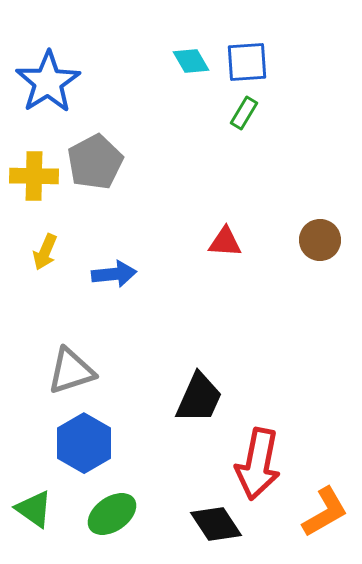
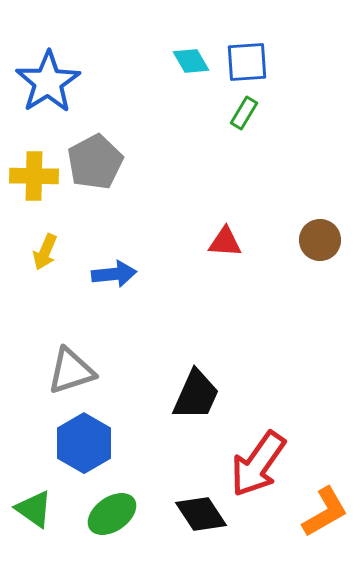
black trapezoid: moved 3 px left, 3 px up
red arrow: rotated 24 degrees clockwise
black diamond: moved 15 px left, 10 px up
